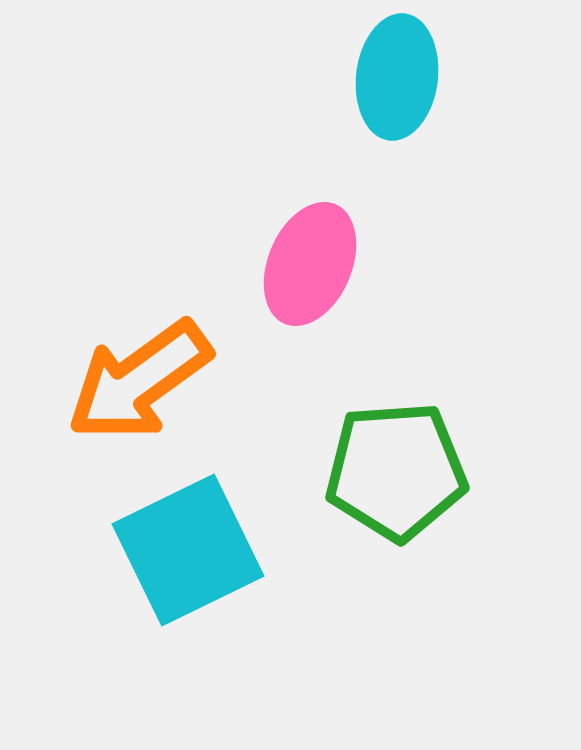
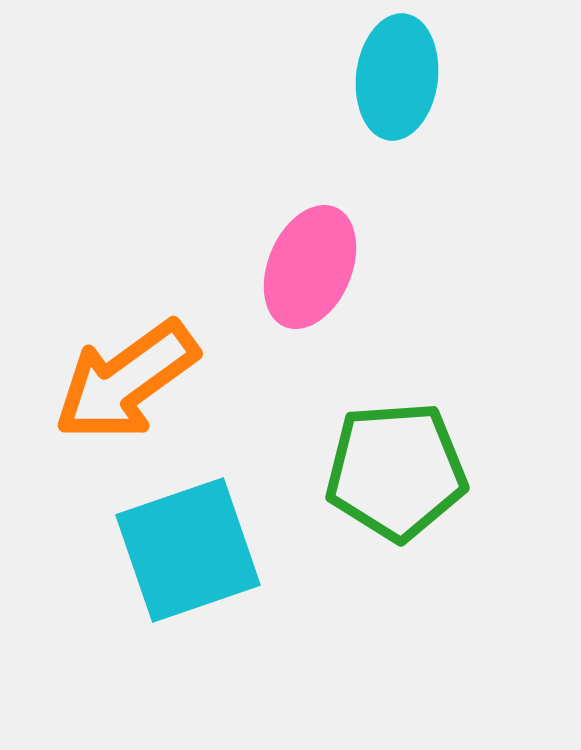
pink ellipse: moved 3 px down
orange arrow: moved 13 px left
cyan square: rotated 7 degrees clockwise
